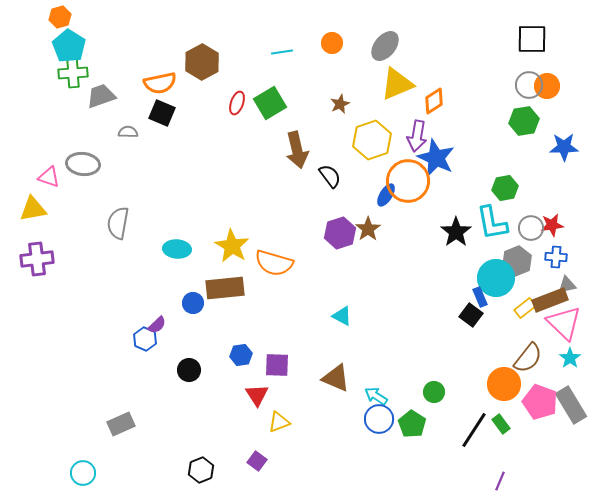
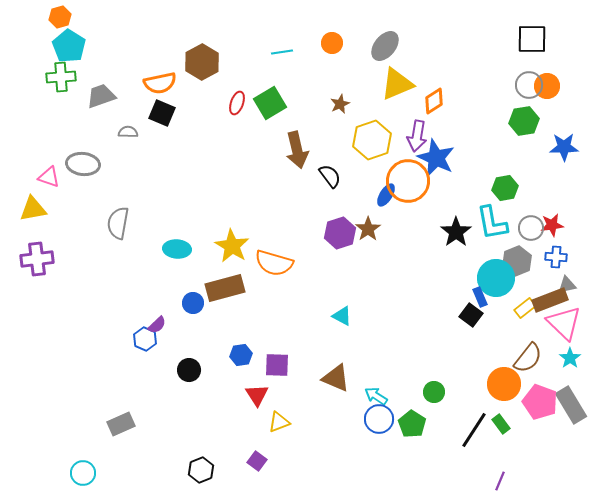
green cross at (73, 73): moved 12 px left, 4 px down
brown rectangle at (225, 288): rotated 9 degrees counterclockwise
